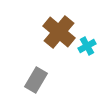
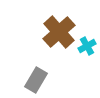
brown cross: rotated 8 degrees clockwise
